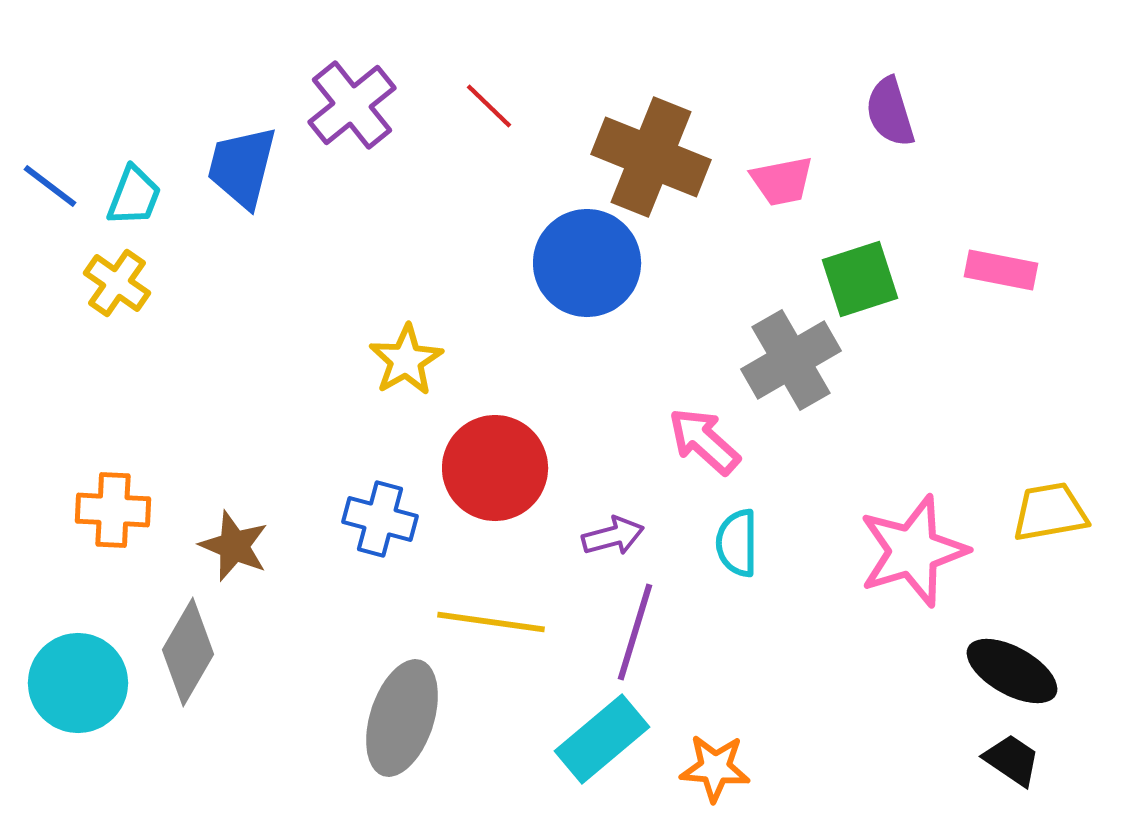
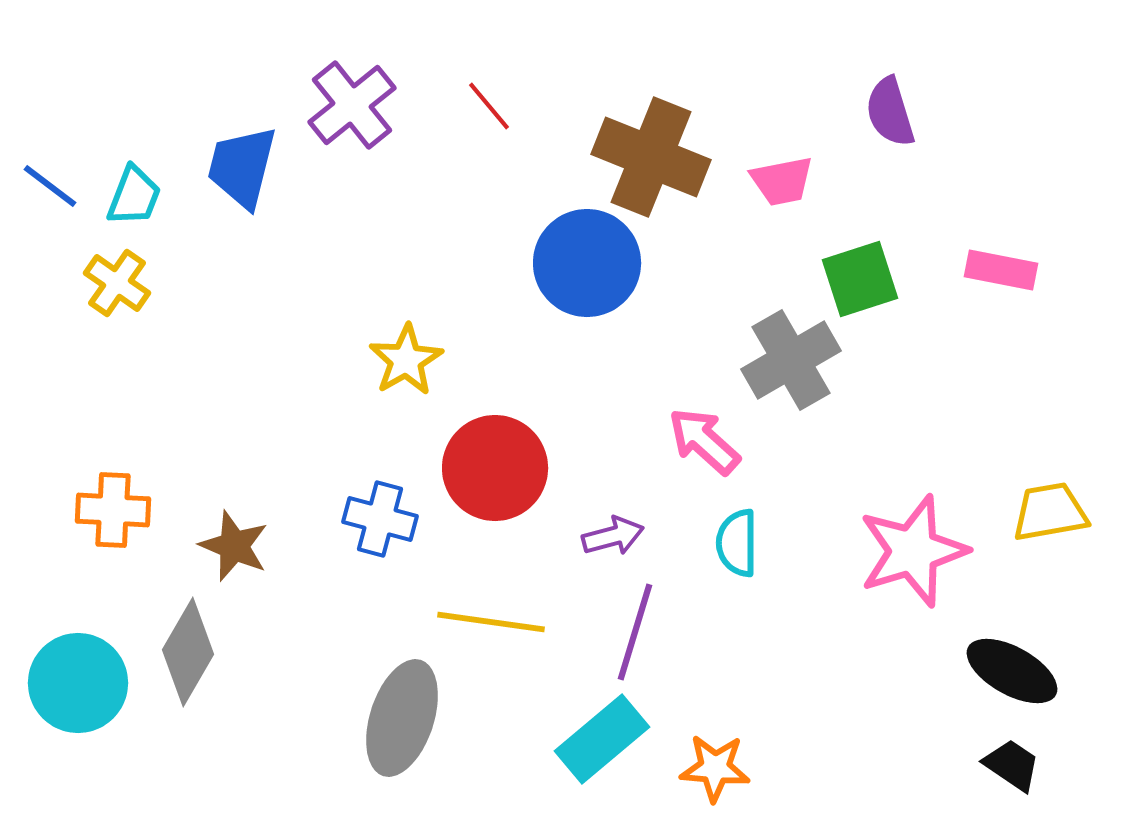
red line: rotated 6 degrees clockwise
black trapezoid: moved 5 px down
